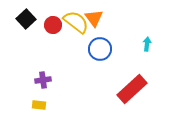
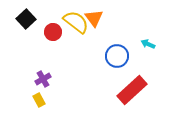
red circle: moved 7 px down
cyan arrow: moved 1 px right; rotated 72 degrees counterclockwise
blue circle: moved 17 px right, 7 px down
purple cross: moved 1 px up; rotated 21 degrees counterclockwise
red rectangle: moved 1 px down
yellow rectangle: moved 5 px up; rotated 56 degrees clockwise
